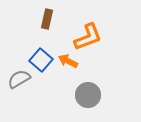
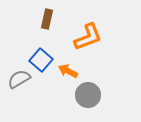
orange arrow: moved 10 px down
